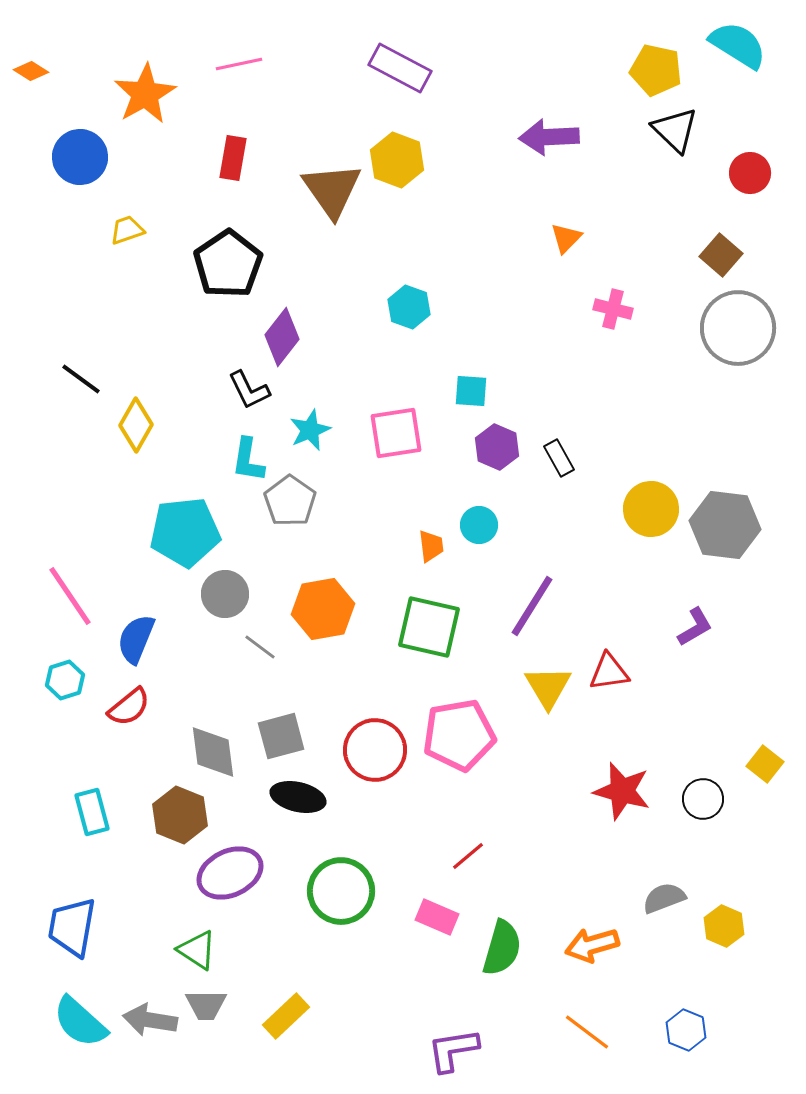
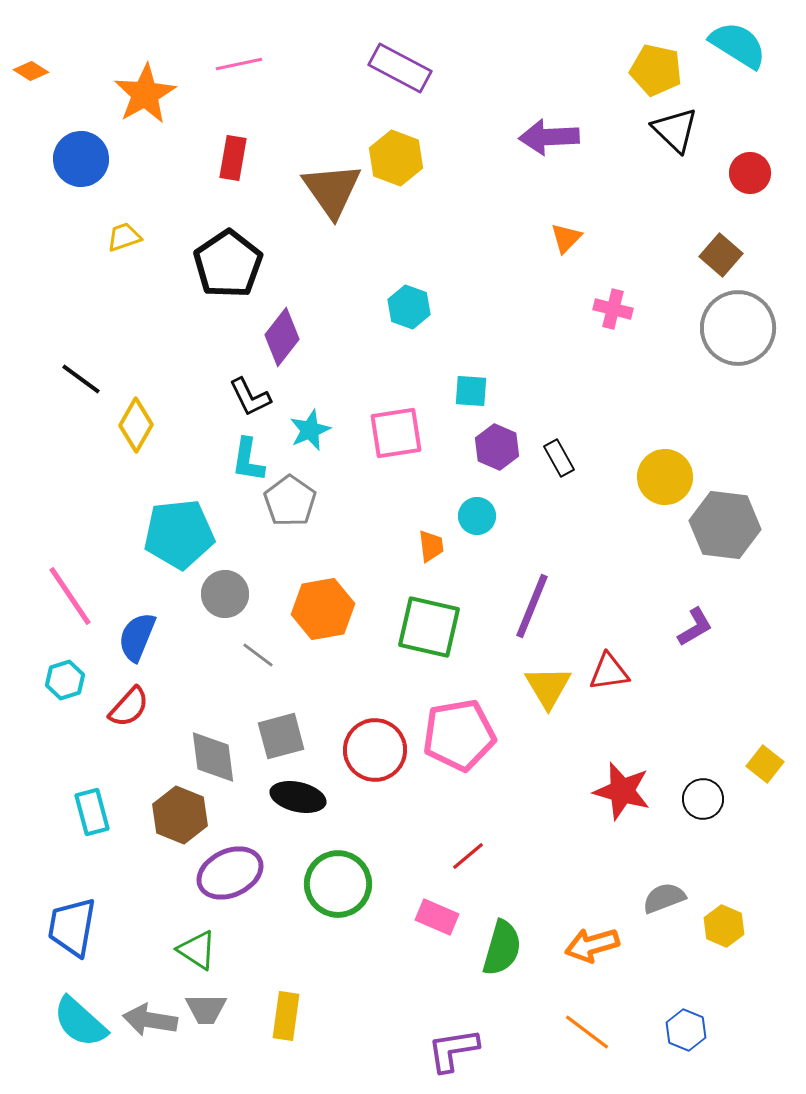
blue circle at (80, 157): moved 1 px right, 2 px down
yellow hexagon at (397, 160): moved 1 px left, 2 px up
yellow trapezoid at (127, 230): moved 3 px left, 7 px down
black L-shape at (249, 390): moved 1 px right, 7 px down
yellow circle at (651, 509): moved 14 px right, 32 px up
cyan circle at (479, 525): moved 2 px left, 9 px up
cyan pentagon at (185, 532): moved 6 px left, 2 px down
purple line at (532, 606): rotated 10 degrees counterclockwise
blue semicircle at (136, 639): moved 1 px right, 2 px up
gray line at (260, 647): moved 2 px left, 8 px down
red semicircle at (129, 707): rotated 9 degrees counterclockwise
gray diamond at (213, 752): moved 5 px down
green circle at (341, 891): moved 3 px left, 7 px up
gray trapezoid at (206, 1005): moved 4 px down
yellow rectangle at (286, 1016): rotated 39 degrees counterclockwise
